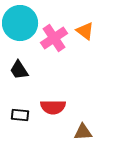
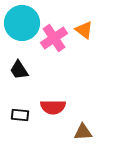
cyan circle: moved 2 px right
orange triangle: moved 1 px left, 1 px up
